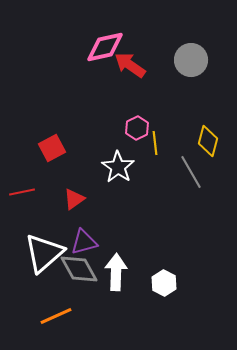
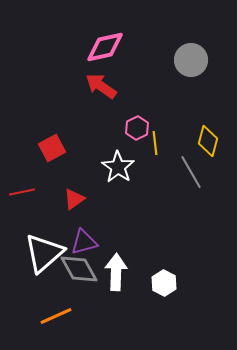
red arrow: moved 29 px left, 21 px down
